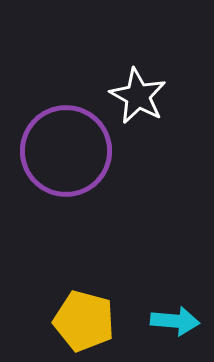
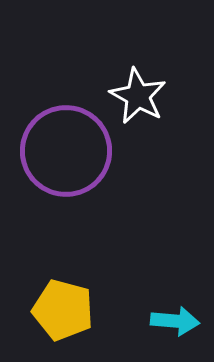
yellow pentagon: moved 21 px left, 11 px up
